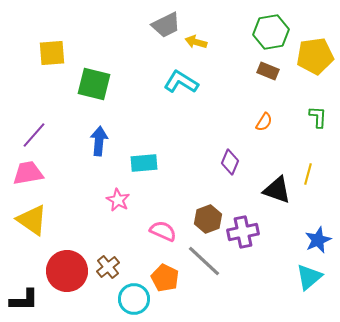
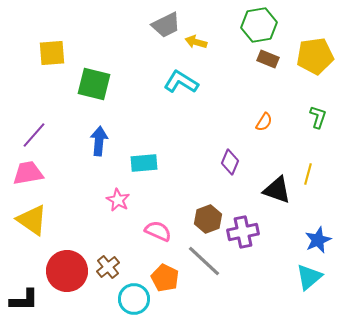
green hexagon: moved 12 px left, 7 px up
brown rectangle: moved 12 px up
green L-shape: rotated 15 degrees clockwise
pink semicircle: moved 5 px left
